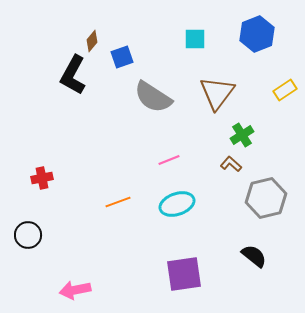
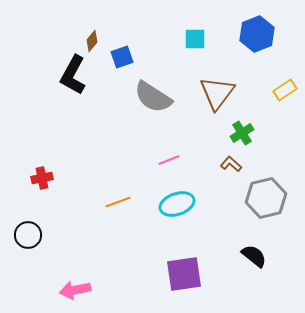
green cross: moved 2 px up
